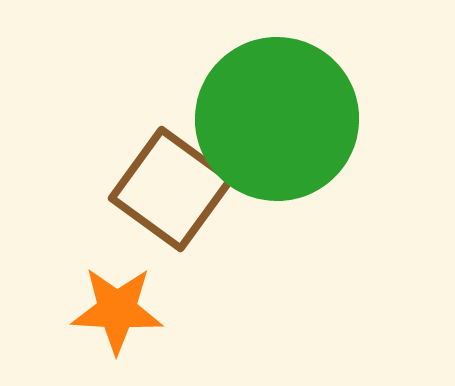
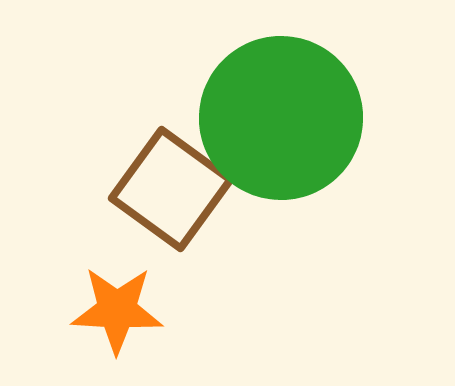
green circle: moved 4 px right, 1 px up
